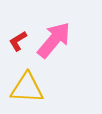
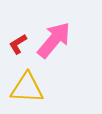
red L-shape: moved 3 px down
